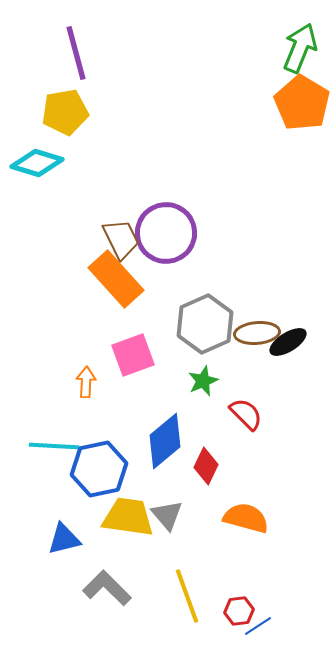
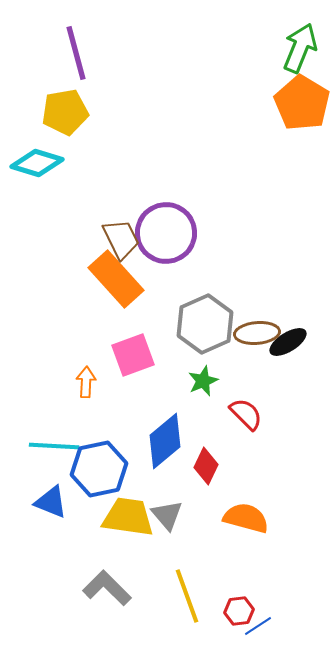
blue triangle: moved 13 px left, 37 px up; rotated 36 degrees clockwise
